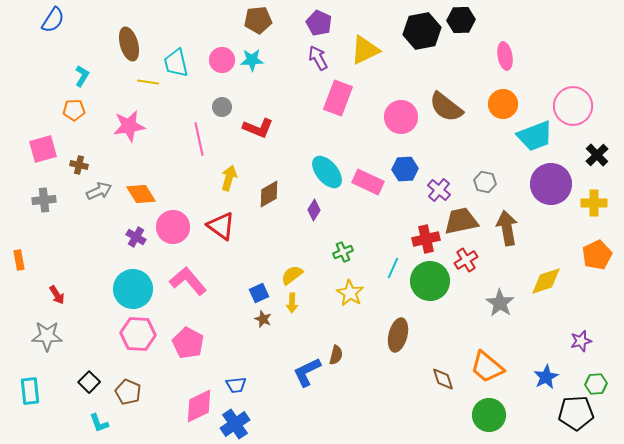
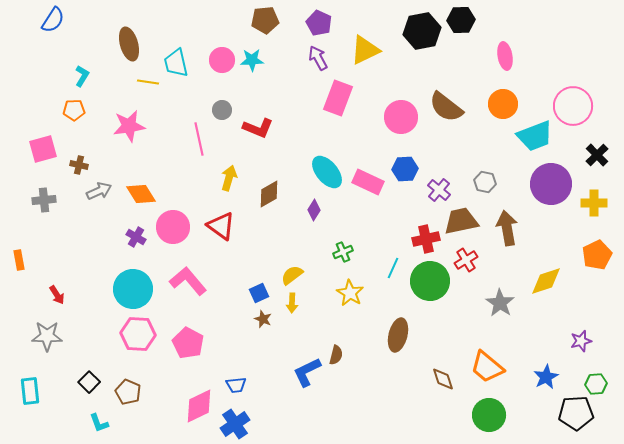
brown pentagon at (258, 20): moved 7 px right
gray circle at (222, 107): moved 3 px down
